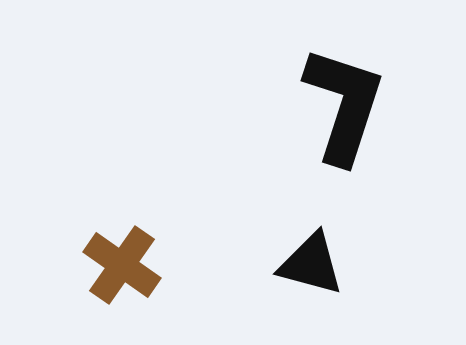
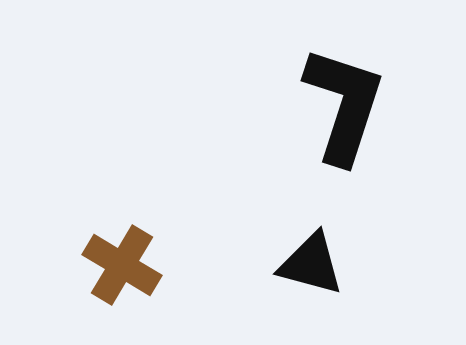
brown cross: rotated 4 degrees counterclockwise
